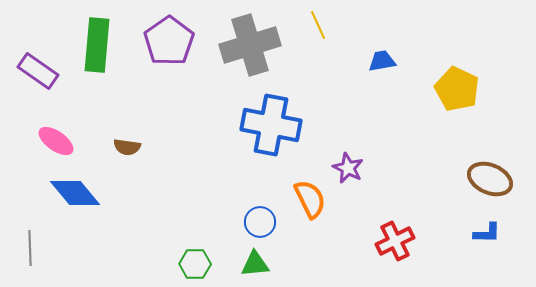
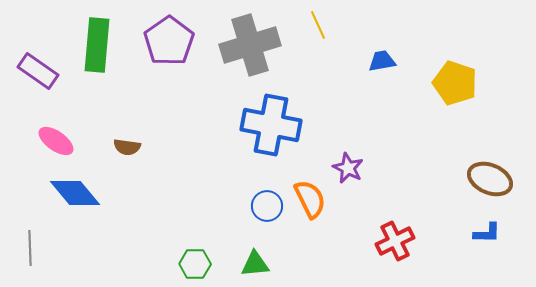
yellow pentagon: moved 2 px left, 6 px up; rotated 6 degrees counterclockwise
blue circle: moved 7 px right, 16 px up
